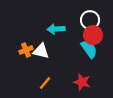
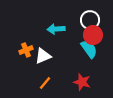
white triangle: moved 2 px right, 5 px down; rotated 36 degrees counterclockwise
